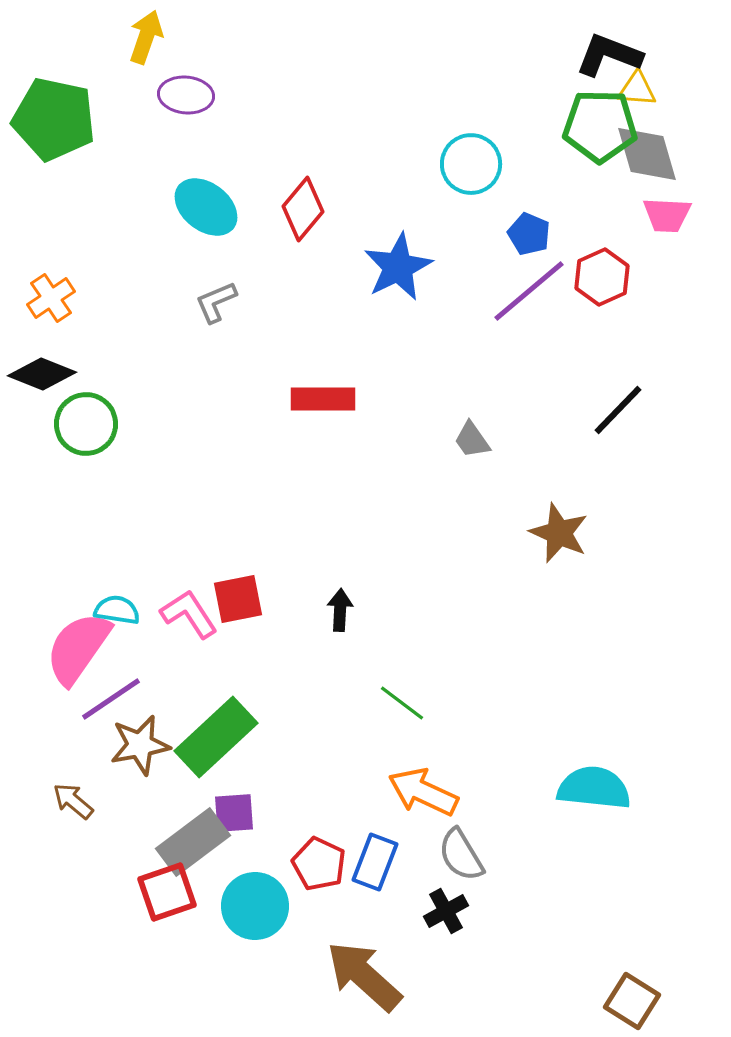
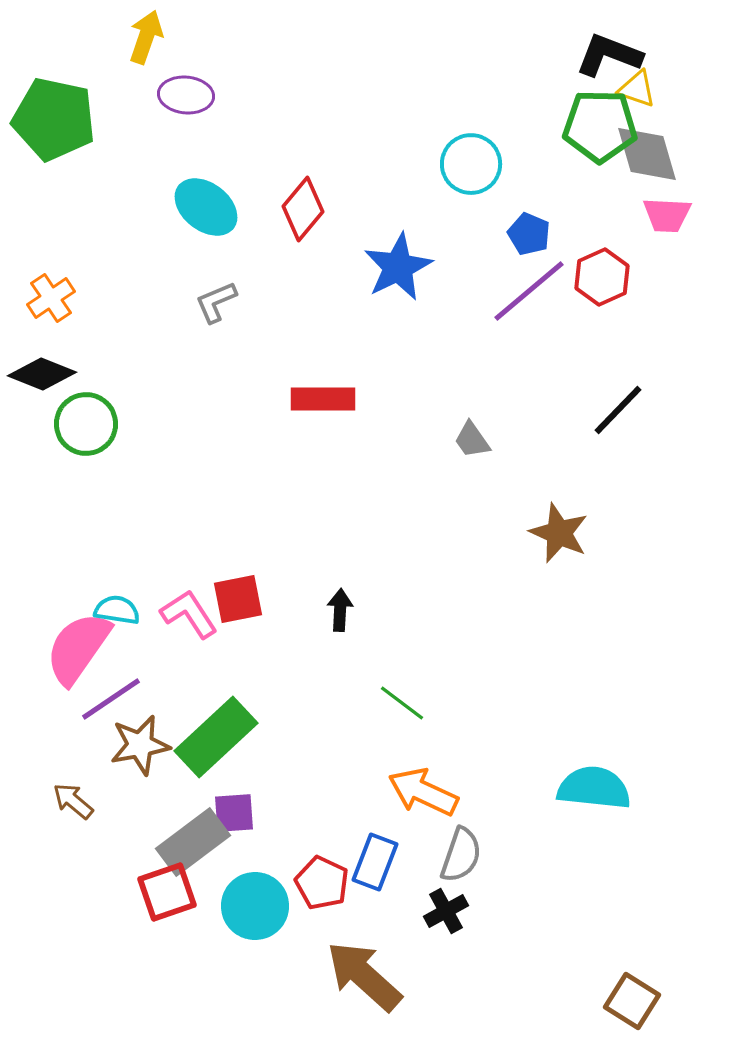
yellow triangle at (637, 89): rotated 15 degrees clockwise
gray semicircle at (461, 855): rotated 130 degrees counterclockwise
red pentagon at (319, 864): moved 3 px right, 19 px down
